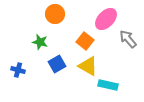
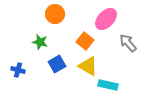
gray arrow: moved 4 px down
